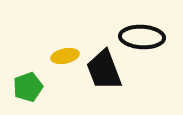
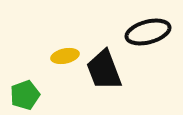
black ellipse: moved 6 px right, 5 px up; rotated 18 degrees counterclockwise
green pentagon: moved 3 px left, 8 px down
